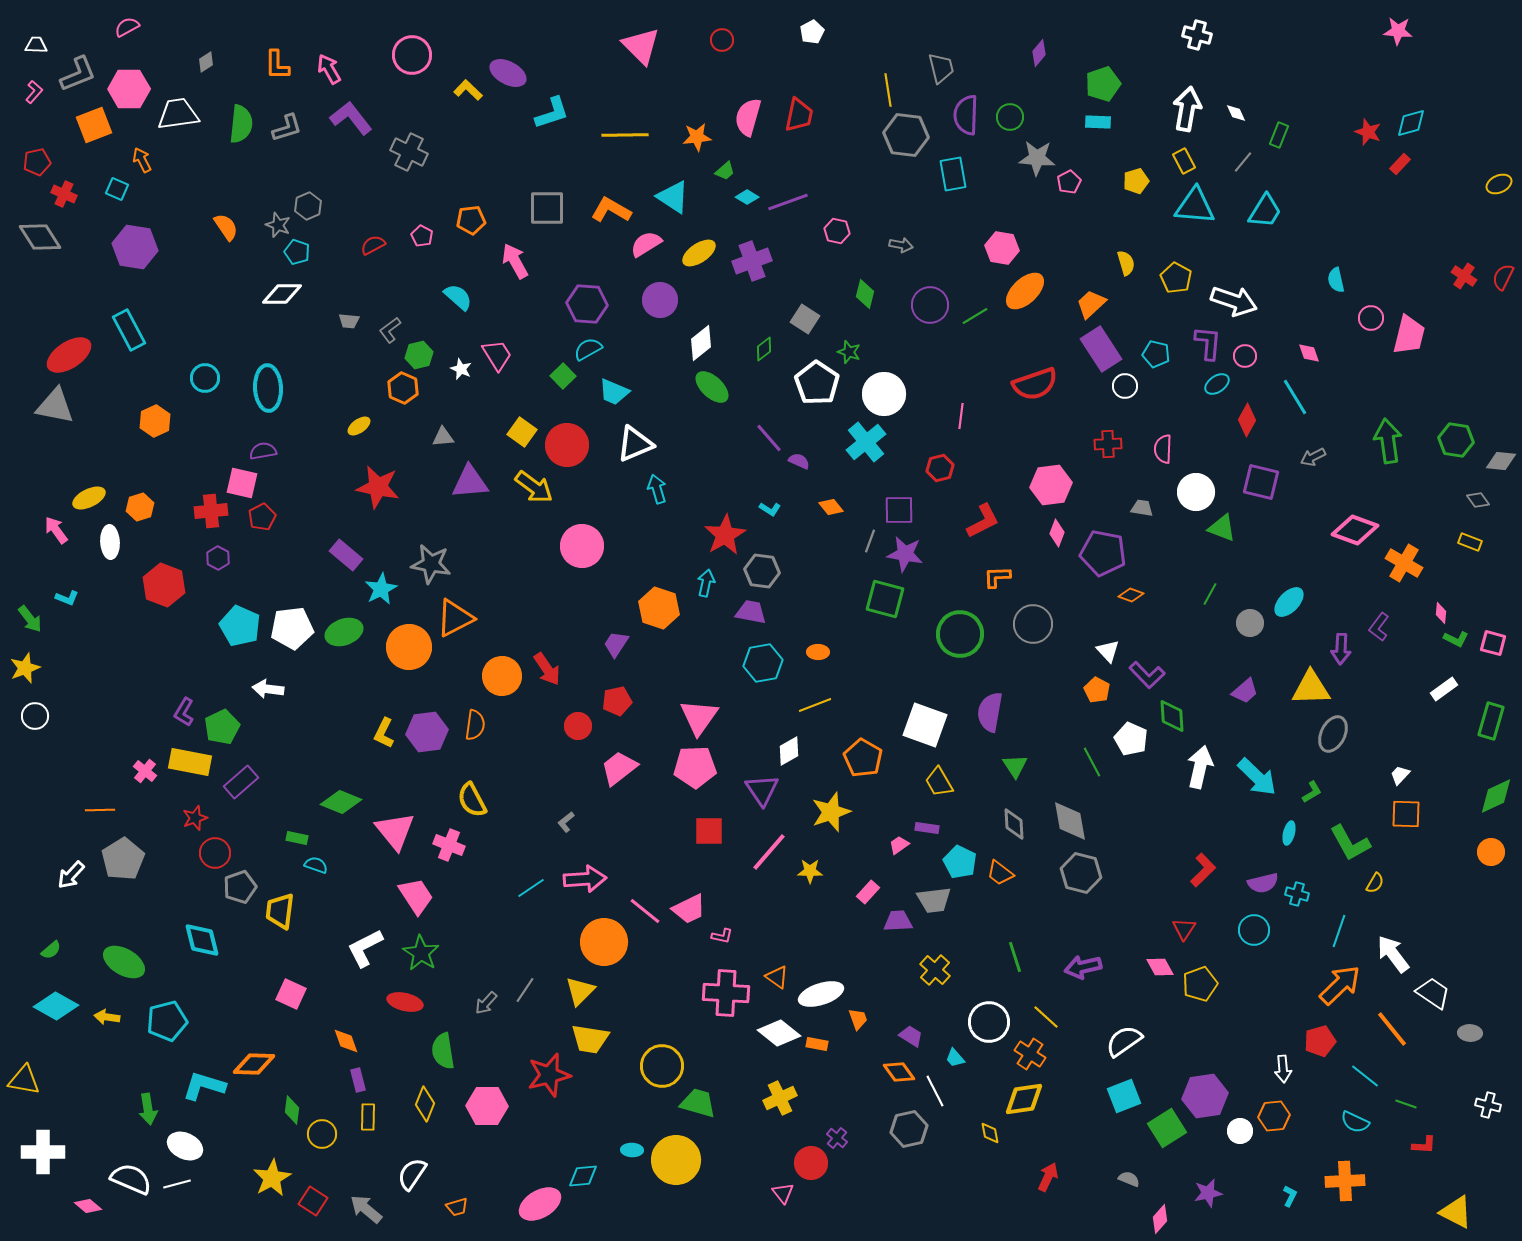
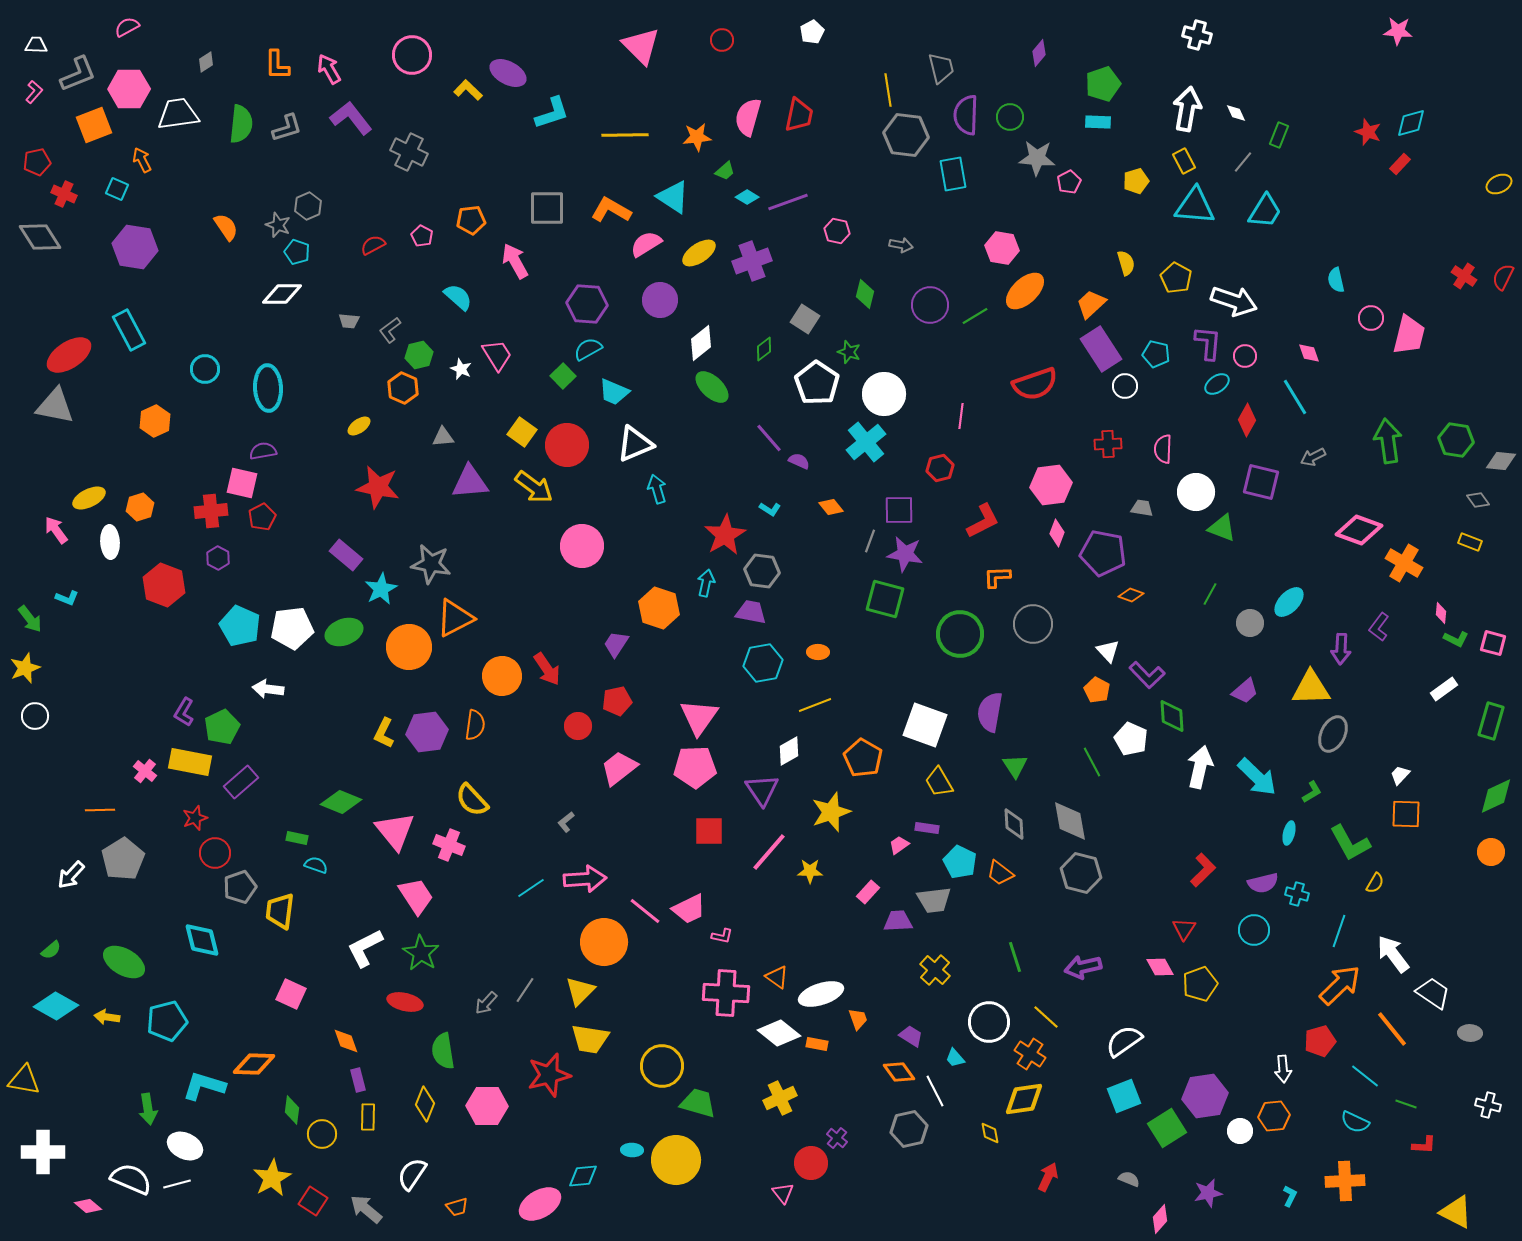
cyan circle at (205, 378): moved 9 px up
pink diamond at (1355, 530): moved 4 px right
yellow semicircle at (472, 800): rotated 15 degrees counterclockwise
